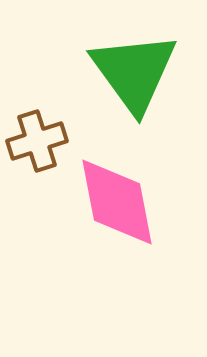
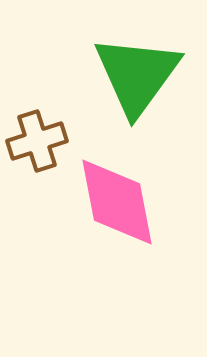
green triangle: moved 3 px right, 3 px down; rotated 12 degrees clockwise
